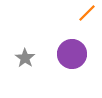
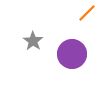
gray star: moved 8 px right, 17 px up
